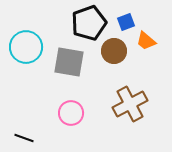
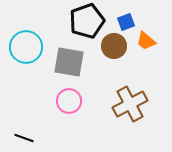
black pentagon: moved 2 px left, 2 px up
brown circle: moved 5 px up
pink circle: moved 2 px left, 12 px up
